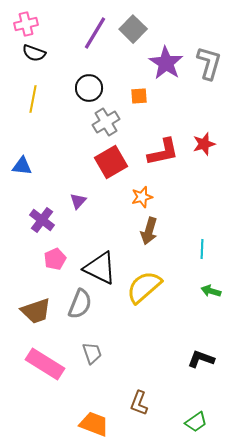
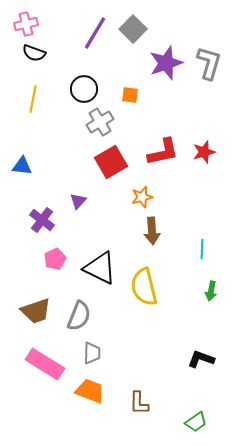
purple star: rotated 20 degrees clockwise
black circle: moved 5 px left, 1 px down
orange square: moved 9 px left, 1 px up; rotated 12 degrees clockwise
gray cross: moved 6 px left
red star: moved 8 px down
brown arrow: moved 3 px right; rotated 20 degrees counterclockwise
yellow semicircle: rotated 63 degrees counterclockwise
green arrow: rotated 96 degrees counterclockwise
gray semicircle: moved 1 px left, 12 px down
gray trapezoid: rotated 20 degrees clockwise
brown L-shape: rotated 20 degrees counterclockwise
orange trapezoid: moved 4 px left, 33 px up
